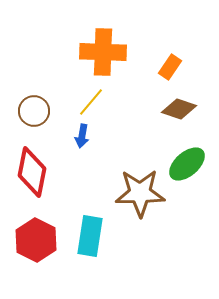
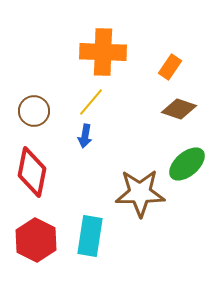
blue arrow: moved 3 px right
